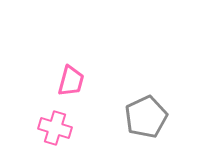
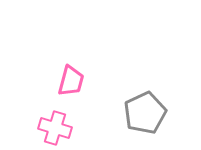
gray pentagon: moved 1 px left, 4 px up
